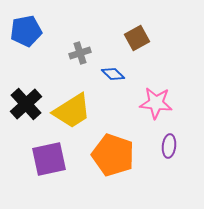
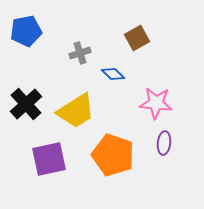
yellow trapezoid: moved 4 px right
purple ellipse: moved 5 px left, 3 px up
